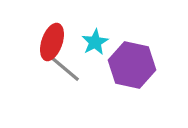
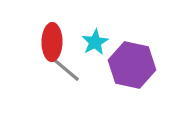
red ellipse: rotated 18 degrees counterclockwise
